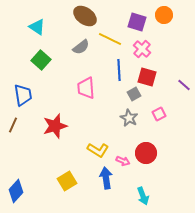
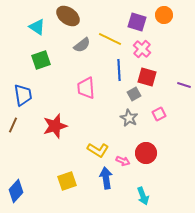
brown ellipse: moved 17 px left
gray semicircle: moved 1 px right, 2 px up
green square: rotated 30 degrees clockwise
purple line: rotated 24 degrees counterclockwise
yellow square: rotated 12 degrees clockwise
